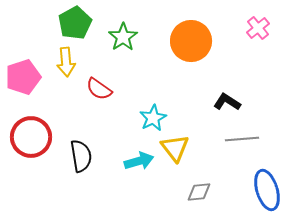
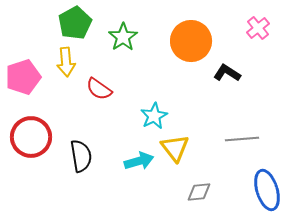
black L-shape: moved 29 px up
cyan star: moved 1 px right, 2 px up
